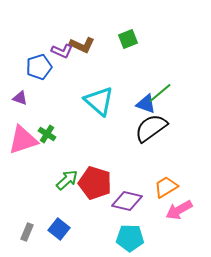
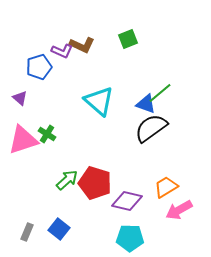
purple triangle: rotated 21 degrees clockwise
